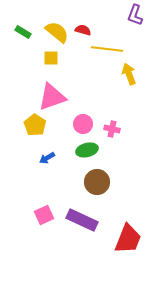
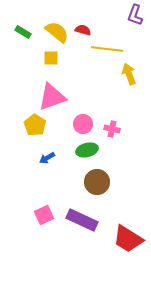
red trapezoid: rotated 100 degrees clockwise
